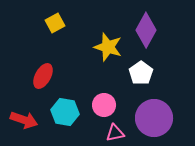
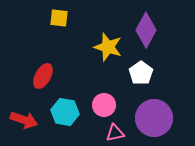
yellow square: moved 4 px right, 5 px up; rotated 36 degrees clockwise
